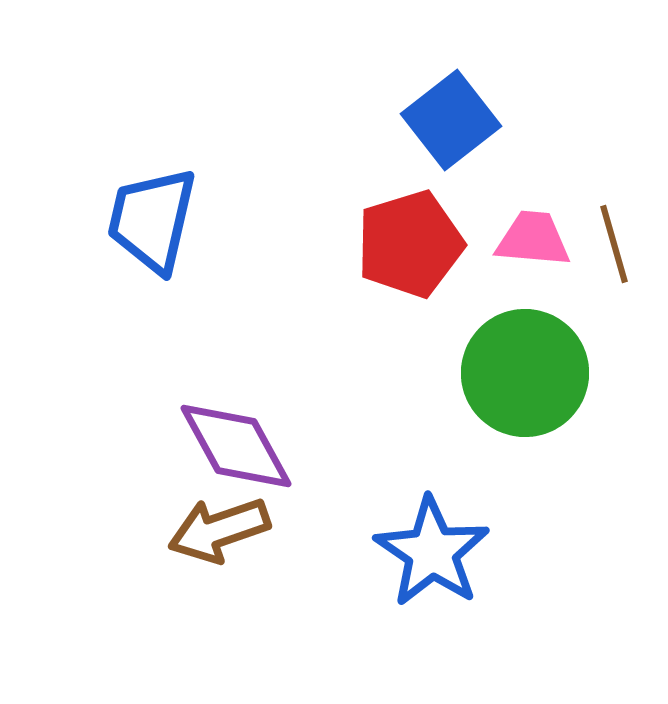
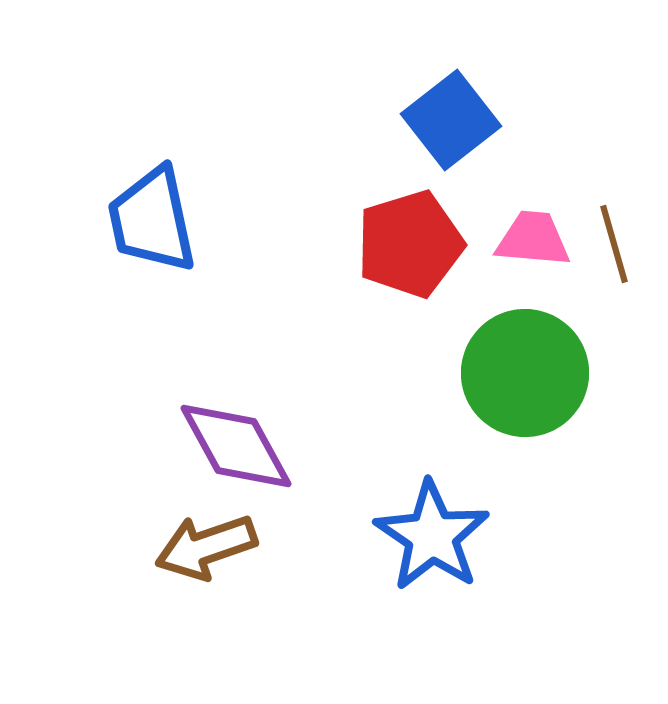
blue trapezoid: rotated 25 degrees counterclockwise
brown arrow: moved 13 px left, 17 px down
blue star: moved 16 px up
